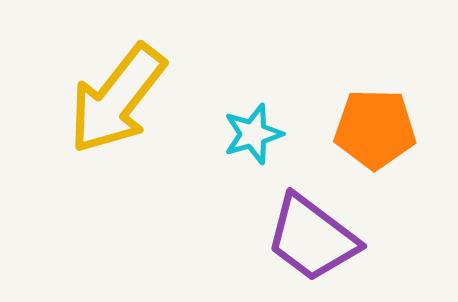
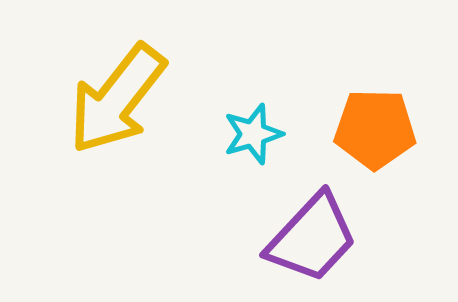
purple trapezoid: rotated 84 degrees counterclockwise
